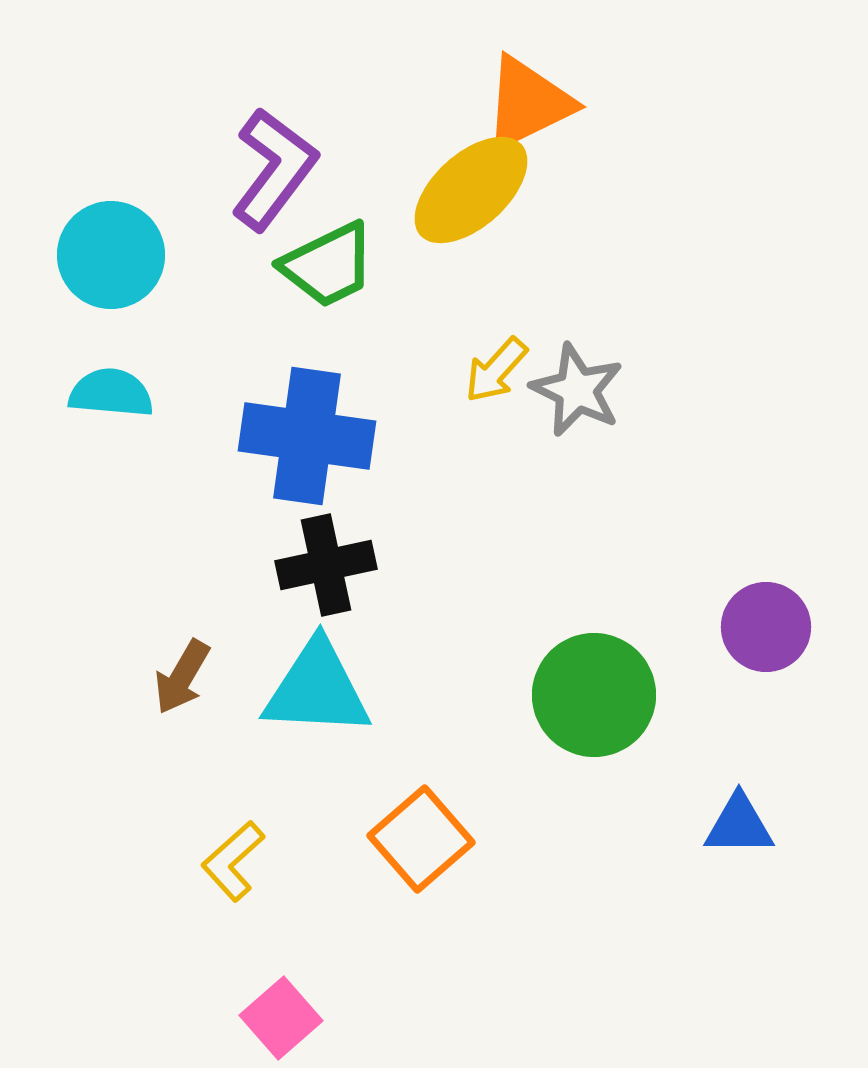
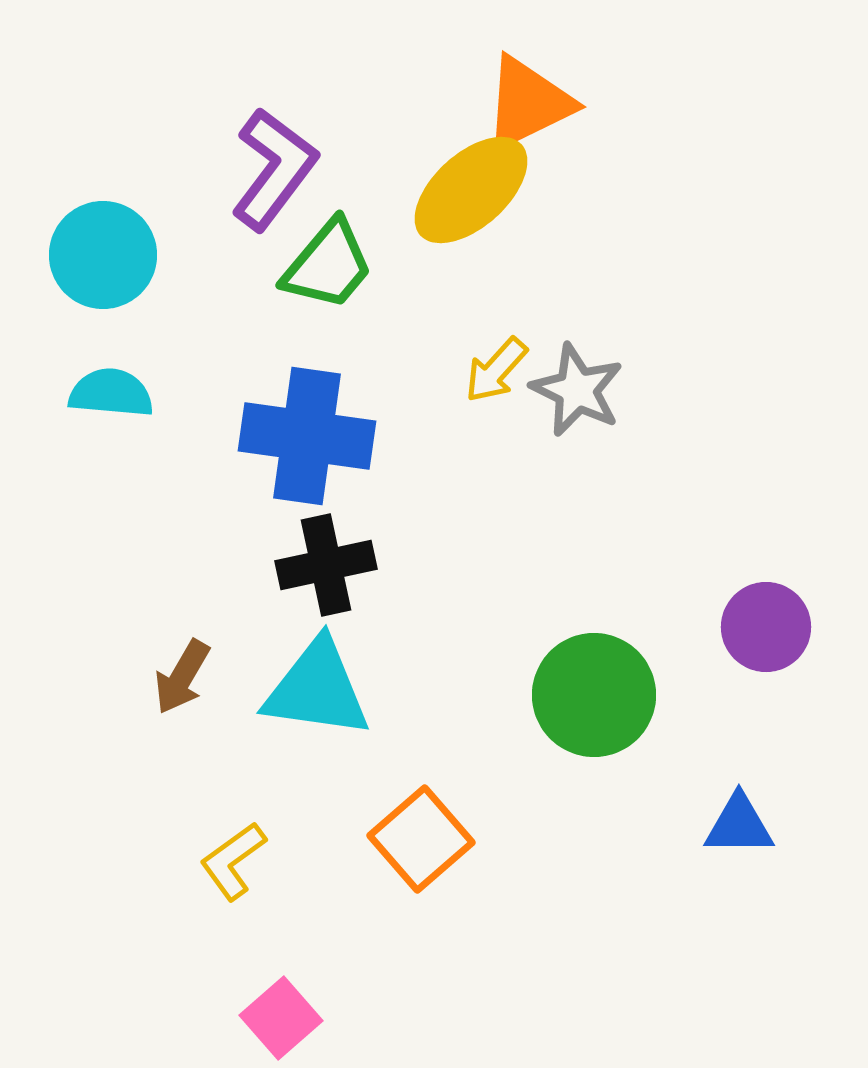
cyan circle: moved 8 px left
green trapezoid: rotated 24 degrees counterclockwise
cyan triangle: rotated 5 degrees clockwise
yellow L-shape: rotated 6 degrees clockwise
